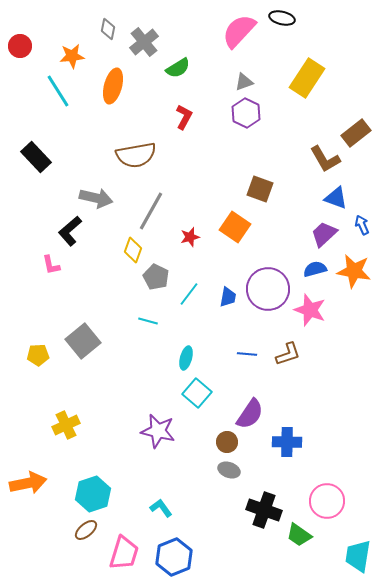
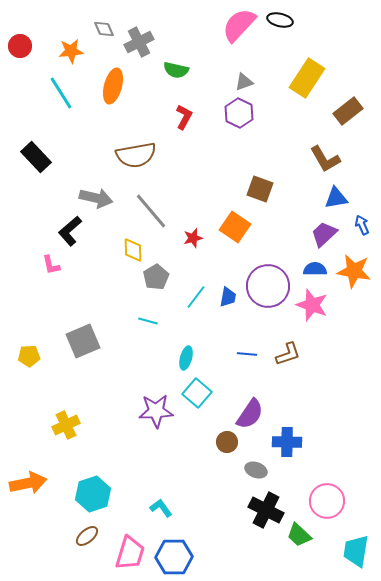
black ellipse at (282, 18): moved 2 px left, 2 px down
gray diamond at (108, 29): moved 4 px left; rotated 35 degrees counterclockwise
pink semicircle at (239, 31): moved 6 px up
gray cross at (144, 42): moved 5 px left; rotated 12 degrees clockwise
orange star at (72, 56): moved 1 px left, 5 px up
green semicircle at (178, 68): moved 2 px left, 2 px down; rotated 45 degrees clockwise
cyan line at (58, 91): moved 3 px right, 2 px down
purple hexagon at (246, 113): moved 7 px left
brown rectangle at (356, 133): moved 8 px left, 22 px up
blue triangle at (336, 198): rotated 30 degrees counterclockwise
gray line at (151, 211): rotated 69 degrees counterclockwise
red star at (190, 237): moved 3 px right, 1 px down
yellow diamond at (133, 250): rotated 20 degrees counterclockwise
blue semicircle at (315, 269): rotated 15 degrees clockwise
gray pentagon at (156, 277): rotated 15 degrees clockwise
purple circle at (268, 289): moved 3 px up
cyan line at (189, 294): moved 7 px right, 3 px down
pink star at (310, 310): moved 2 px right, 5 px up
gray square at (83, 341): rotated 16 degrees clockwise
yellow pentagon at (38, 355): moved 9 px left, 1 px down
purple star at (158, 431): moved 2 px left, 20 px up; rotated 16 degrees counterclockwise
gray ellipse at (229, 470): moved 27 px right
black cross at (264, 510): moved 2 px right; rotated 8 degrees clockwise
brown ellipse at (86, 530): moved 1 px right, 6 px down
green trapezoid at (299, 535): rotated 8 degrees clockwise
pink trapezoid at (124, 553): moved 6 px right
cyan trapezoid at (358, 556): moved 2 px left, 5 px up
blue hexagon at (174, 557): rotated 21 degrees clockwise
